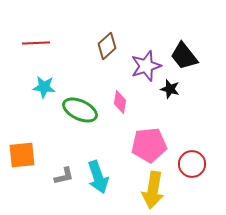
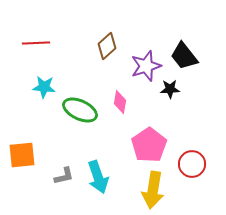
black star: rotated 18 degrees counterclockwise
pink pentagon: rotated 28 degrees counterclockwise
